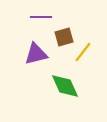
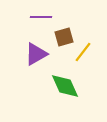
purple triangle: rotated 15 degrees counterclockwise
